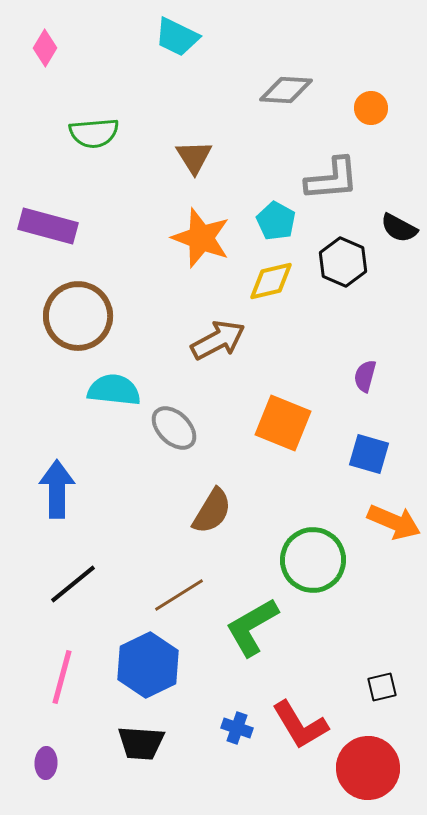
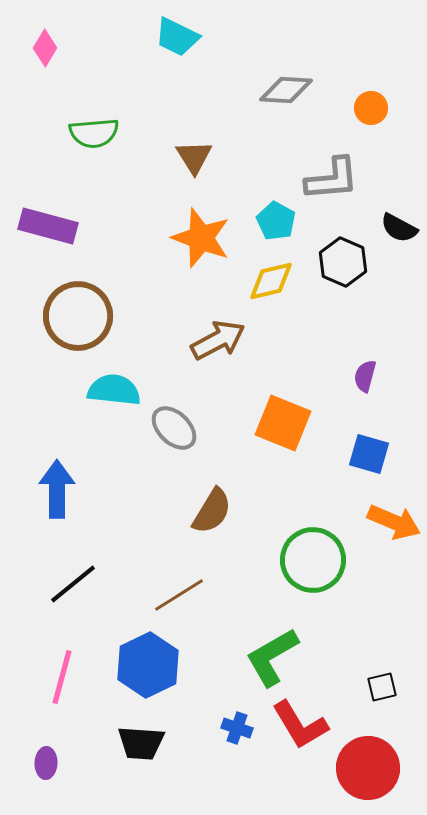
green L-shape: moved 20 px right, 30 px down
